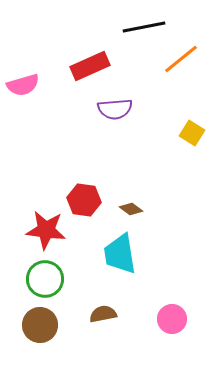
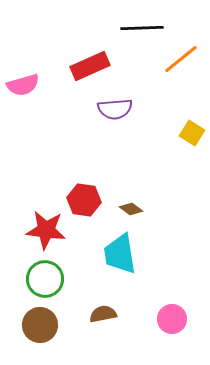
black line: moved 2 px left, 1 px down; rotated 9 degrees clockwise
